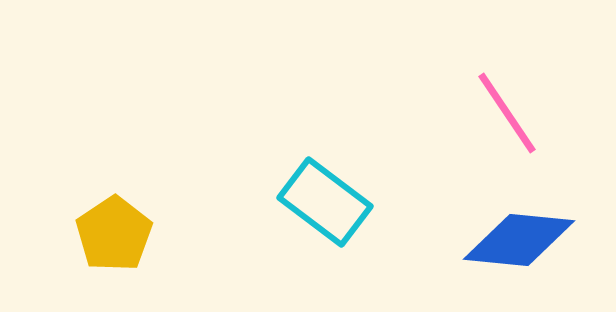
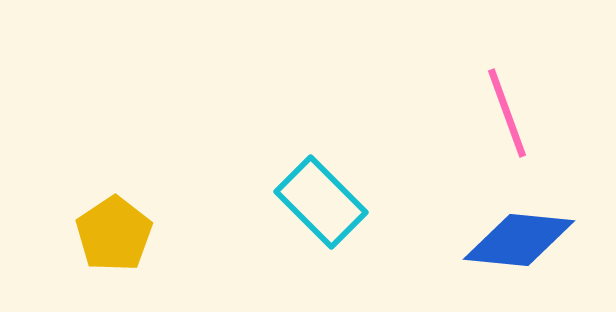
pink line: rotated 14 degrees clockwise
cyan rectangle: moved 4 px left; rotated 8 degrees clockwise
